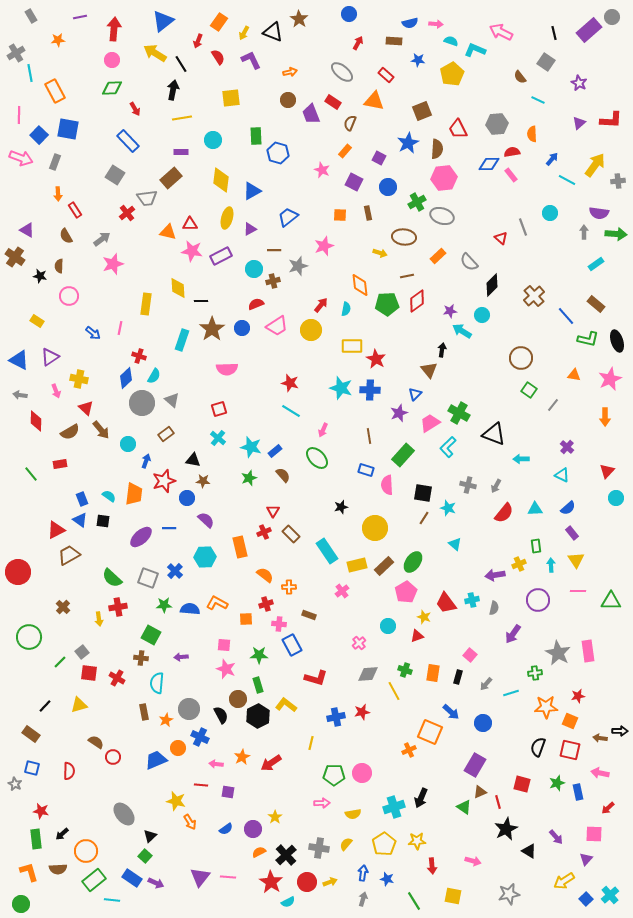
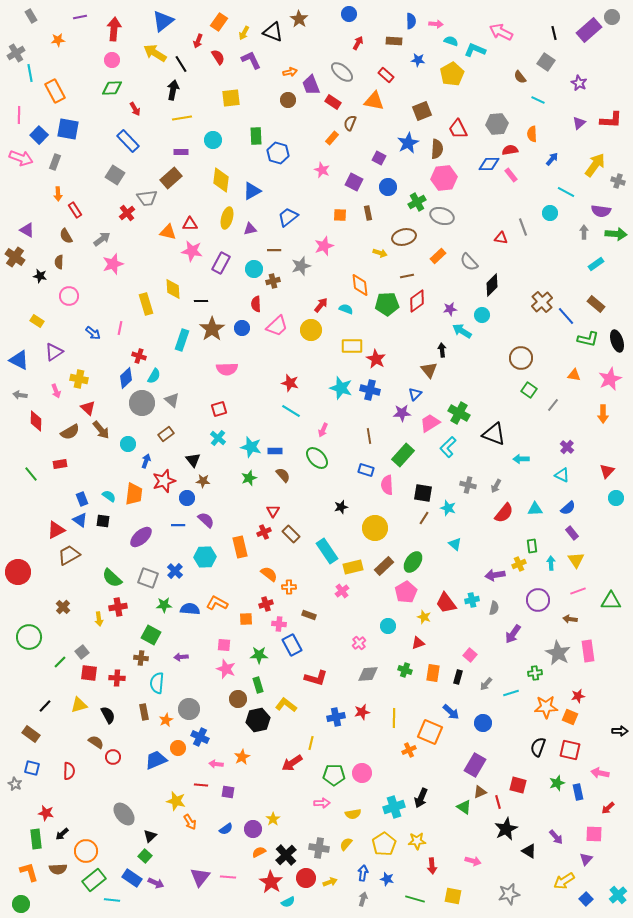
blue semicircle at (410, 23): moved 1 px right, 2 px up; rotated 77 degrees counterclockwise
purple trapezoid at (311, 114): moved 29 px up
orange rectangle at (345, 151): moved 13 px left, 13 px up
red semicircle at (512, 152): moved 2 px left, 2 px up
cyan line at (567, 180): moved 1 px left, 12 px down
gray cross at (618, 181): rotated 24 degrees clockwise
purple semicircle at (599, 213): moved 2 px right, 2 px up
purple triangle at (250, 229): rotated 16 degrees clockwise
brown ellipse at (404, 237): rotated 20 degrees counterclockwise
red triangle at (501, 238): rotated 32 degrees counterclockwise
purple rectangle at (221, 256): moved 7 px down; rotated 35 degrees counterclockwise
brown semicircle at (59, 266): moved 4 px up
gray star at (298, 266): moved 3 px right
yellow diamond at (178, 288): moved 5 px left, 1 px down
brown cross at (534, 296): moved 8 px right, 6 px down
yellow rectangle at (146, 304): rotated 25 degrees counterclockwise
red semicircle at (256, 304): rotated 70 degrees counterclockwise
cyan semicircle at (346, 309): rotated 80 degrees counterclockwise
purple star at (450, 311): moved 2 px up
pink trapezoid at (277, 326): rotated 10 degrees counterclockwise
black arrow at (442, 350): rotated 16 degrees counterclockwise
purple triangle at (50, 357): moved 4 px right, 5 px up
blue cross at (370, 390): rotated 12 degrees clockwise
red triangle at (86, 408): moved 2 px right
purple star at (399, 413): moved 3 px right; rotated 18 degrees clockwise
orange arrow at (605, 417): moved 2 px left, 3 px up
blue rectangle at (275, 451): rotated 40 degrees clockwise
black triangle at (193, 460): rotated 42 degrees clockwise
blue line at (169, 528): moved 9 px right, 3 px up
green rectangle at (536, 546): moved 4 px left
yellow rectangle at (357, 565): moved 4 px left, 2 px down
cyan arrow at (551, 565): moved 2 px up
orange semicircle at (265, 575): moved 4 px right, 1 px up
pink line at (578, 591): rotated 21 degrees counterclockwise
red triangle at (417, 636): moved 1 px right, 7 px down
red cross at (117, 678): rotated 28 degrees counterclockwise
yellow line at (394, 691): moved 27 px down; rotated 30 degrees clockwise
black semicircle at (221, 715): moved 113 px left
black hexagon at (258, 716): moved 4 px down; rotated 15 degrees clockwise
orange square at (570, 721): moved 4 px up
brown arrow at (600, 738): moved 30 px left, 119 px up
red arrow at (271, 763): moved 21 px right
red square at (522, 784): moved 4 px left, 1 px down
red star at (41, 811): moved 5 px right, 2 px down
yellow star at (275, 817): moved 2 px left, 2 px down
red circle at (307, 882): moved 1 px left, 4 px up
cyan cross at (610, 895): moved 8 px right
green line at (414, 901): moved 1 px right, 2 px up; rotated 42 degrees counterclockwise
